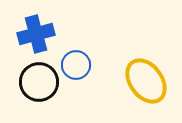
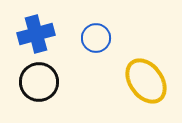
blue circle: moved 20 px right, 27 px up
